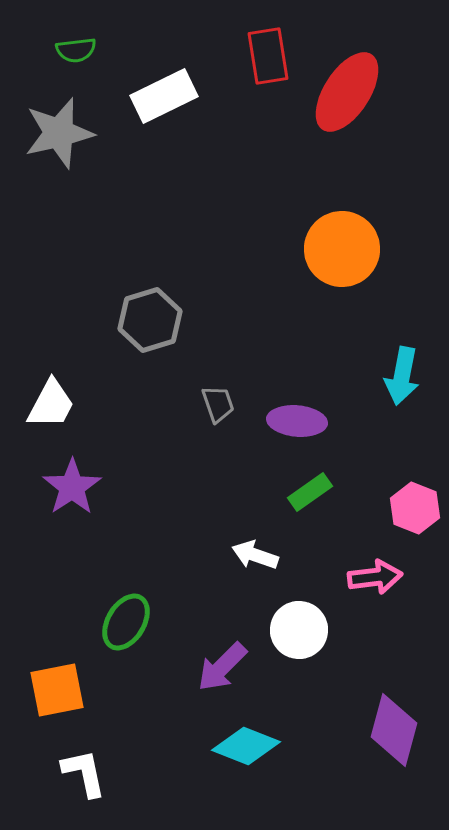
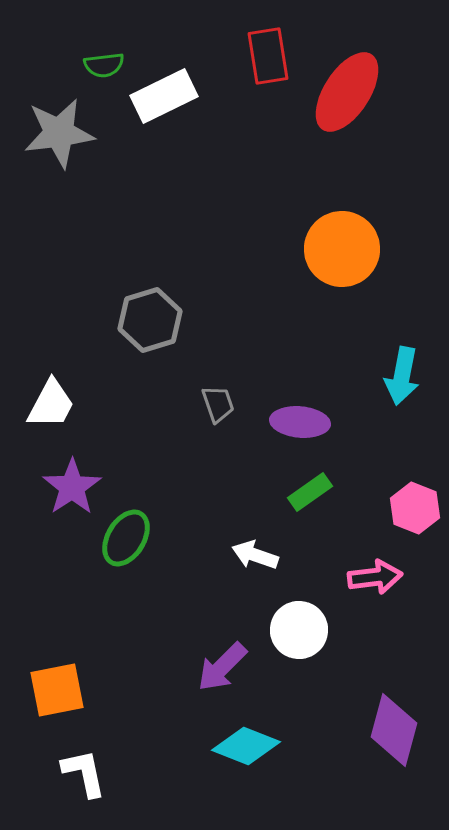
green semicircle: moved 28 px right, 15 px down
gray star: rotated 6 degrees clockwise
purple ellipse: moved 3 px right, 1 px down
green ellipse: moved 84 px up
